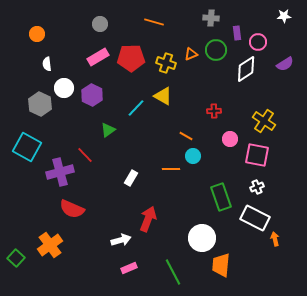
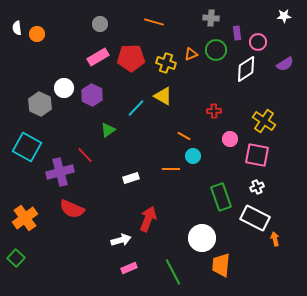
white semicircle at (47, 64): moved 30 px left, 36 px up
orange line at (186, 136): moved 2 px left
white rectangle at (131, 178): rotated 42 degrees clockwise
orange cross at (50, 245): moved 25 px left, 27 px up
